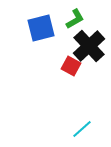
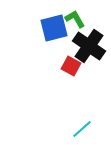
green L-shape: rotated 90 degrees counterclockwise
blue square: moved 13 px right
black cross: rotated 12 degrees counterclockwise
